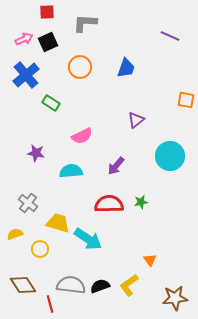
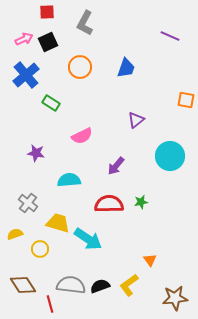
gray L-shape: rotated 65 degrees counterclockwise
cyan semicircle: moved 2 px left, 9 px down
